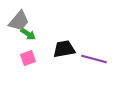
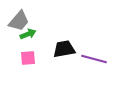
green arrow: rotated 56 degrees counterclockwise
pink square: rotated 14 degrees clockwise
